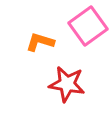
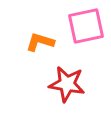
pink square: moved 2 px left; rotated 24 degrees clockwise
